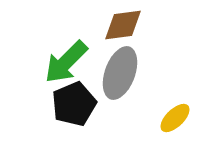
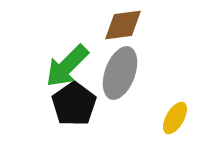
green arrow: moved 1 px right, 4 px down
black pentagon: rotated 12 degrees counterclockwise
yellow ellipse: rotated 16 degrees counterclockwise
